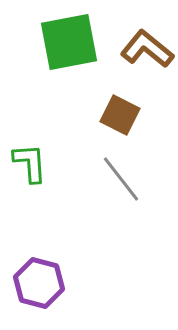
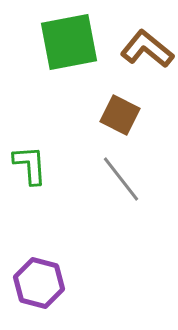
green L-shape: moved 2 px down
